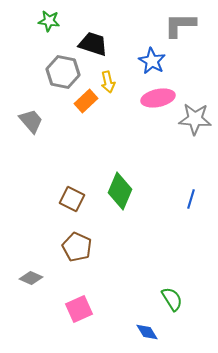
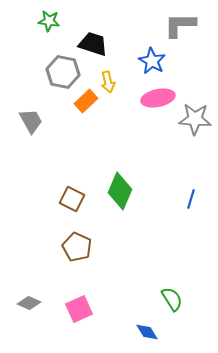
gray trapezoid: rotated 12 degrees clockwise
gray diamond: moved 2 px left, 25 px down
